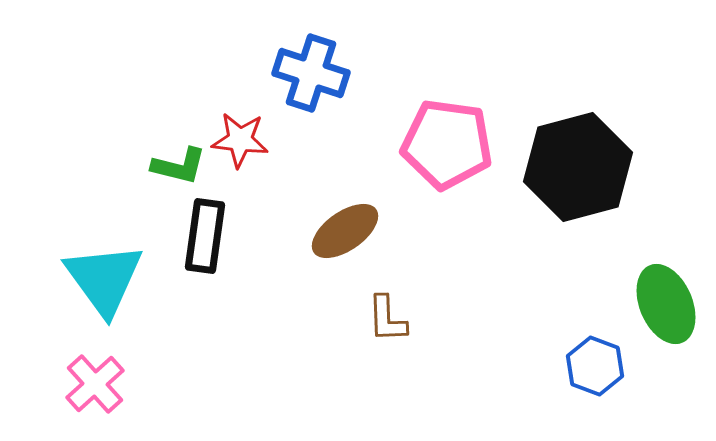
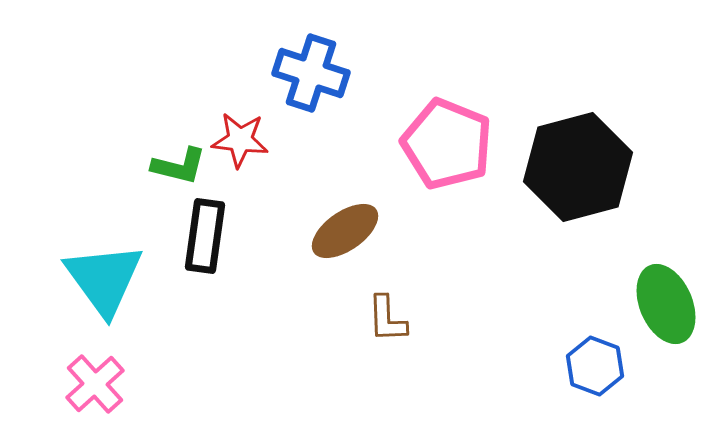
pink pentagon: rotated 14 degrees clockwise
